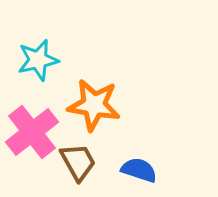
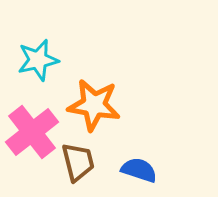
brown trapezoid: rotated 15 degrees clockwise
